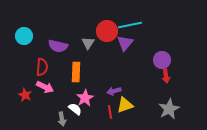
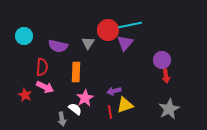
red circle: moved 1 px right, 1 px up
